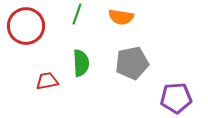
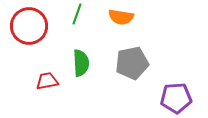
red circle: moved 3 px right
